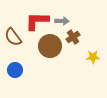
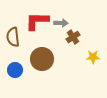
gray arrow: moved 1 px left, 2 px down
brown semicircle: rotated 30 degrees clockwise
brown circle: moved 8 px left, 13 px down
